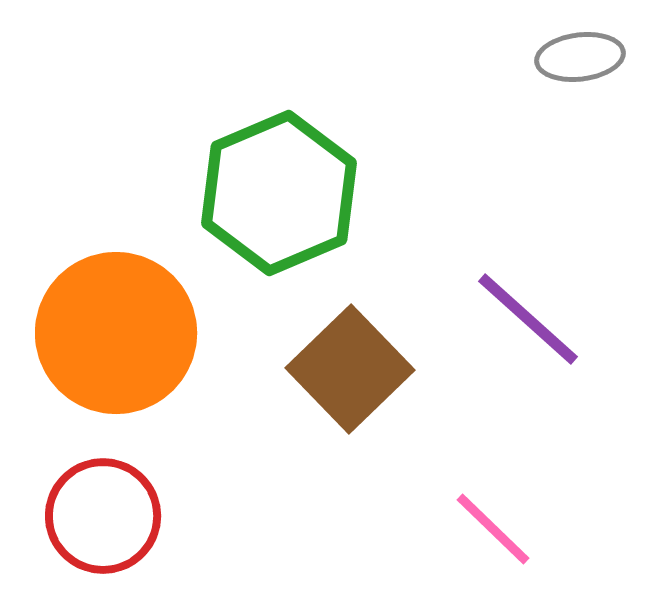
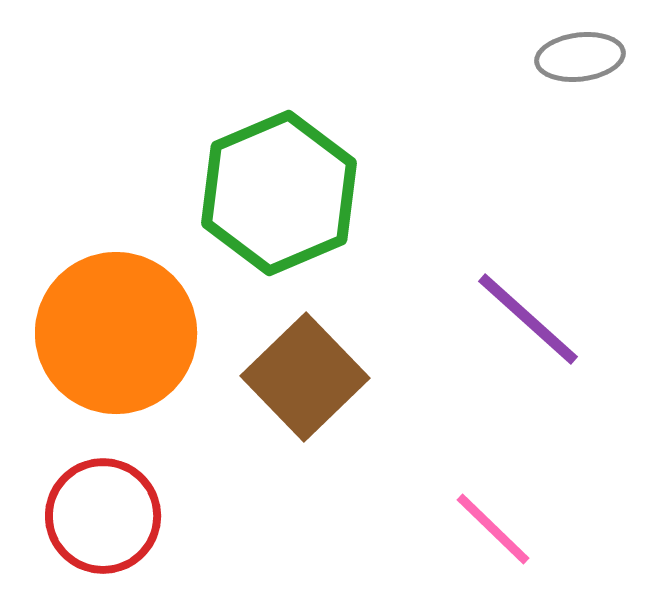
brown square: moved 45 px left, 8 px down
